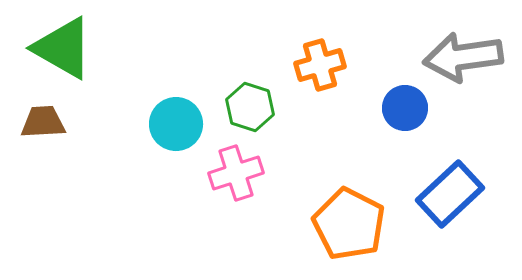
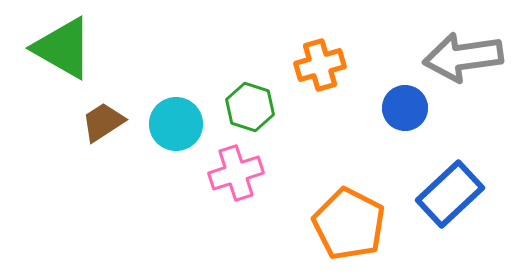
brown trapezoid: moved 60 px right; rotated 30 degrees counterclockwise
